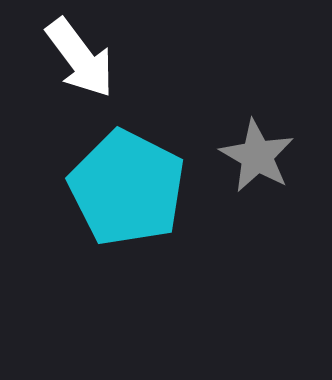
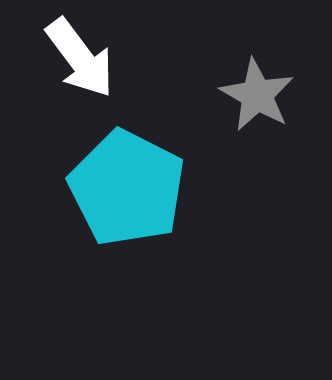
gray star: moved 61 px up
